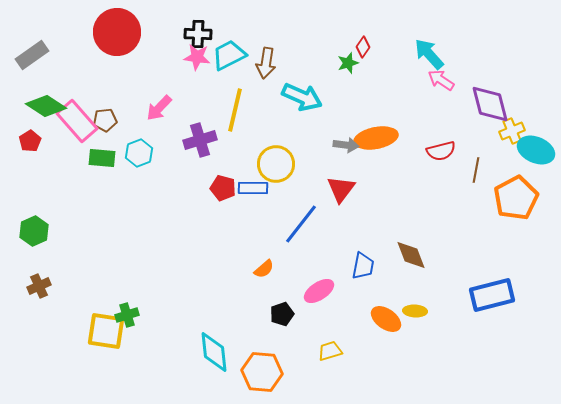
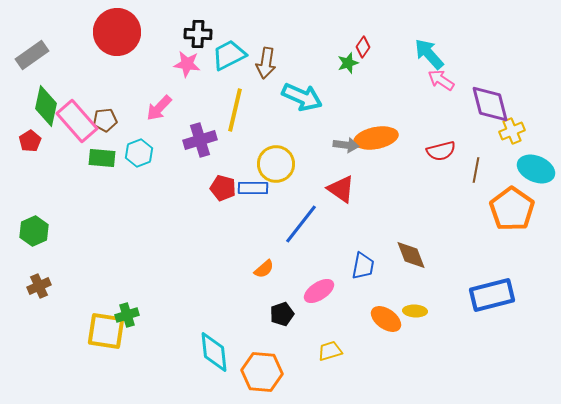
pink star at (197, 57): moved 10 px left, 7 px down
green diamond at (46, 106): rotated 69 degrees clockwise
cyan ellipse at (536, 150): moved 19 px down
red triangle at (341, 189): rotated 32 degrees counterclockwise
orange pentagon at (516, 198): moved 4 px left, 11 px down; rotated 9 degrees counterclockwise
